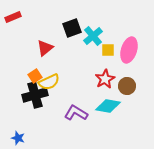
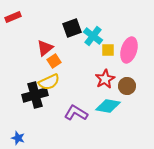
cyan cross: rotated 12 degrees counterclockwise
orange square: moved 19 px right, 15 px up
